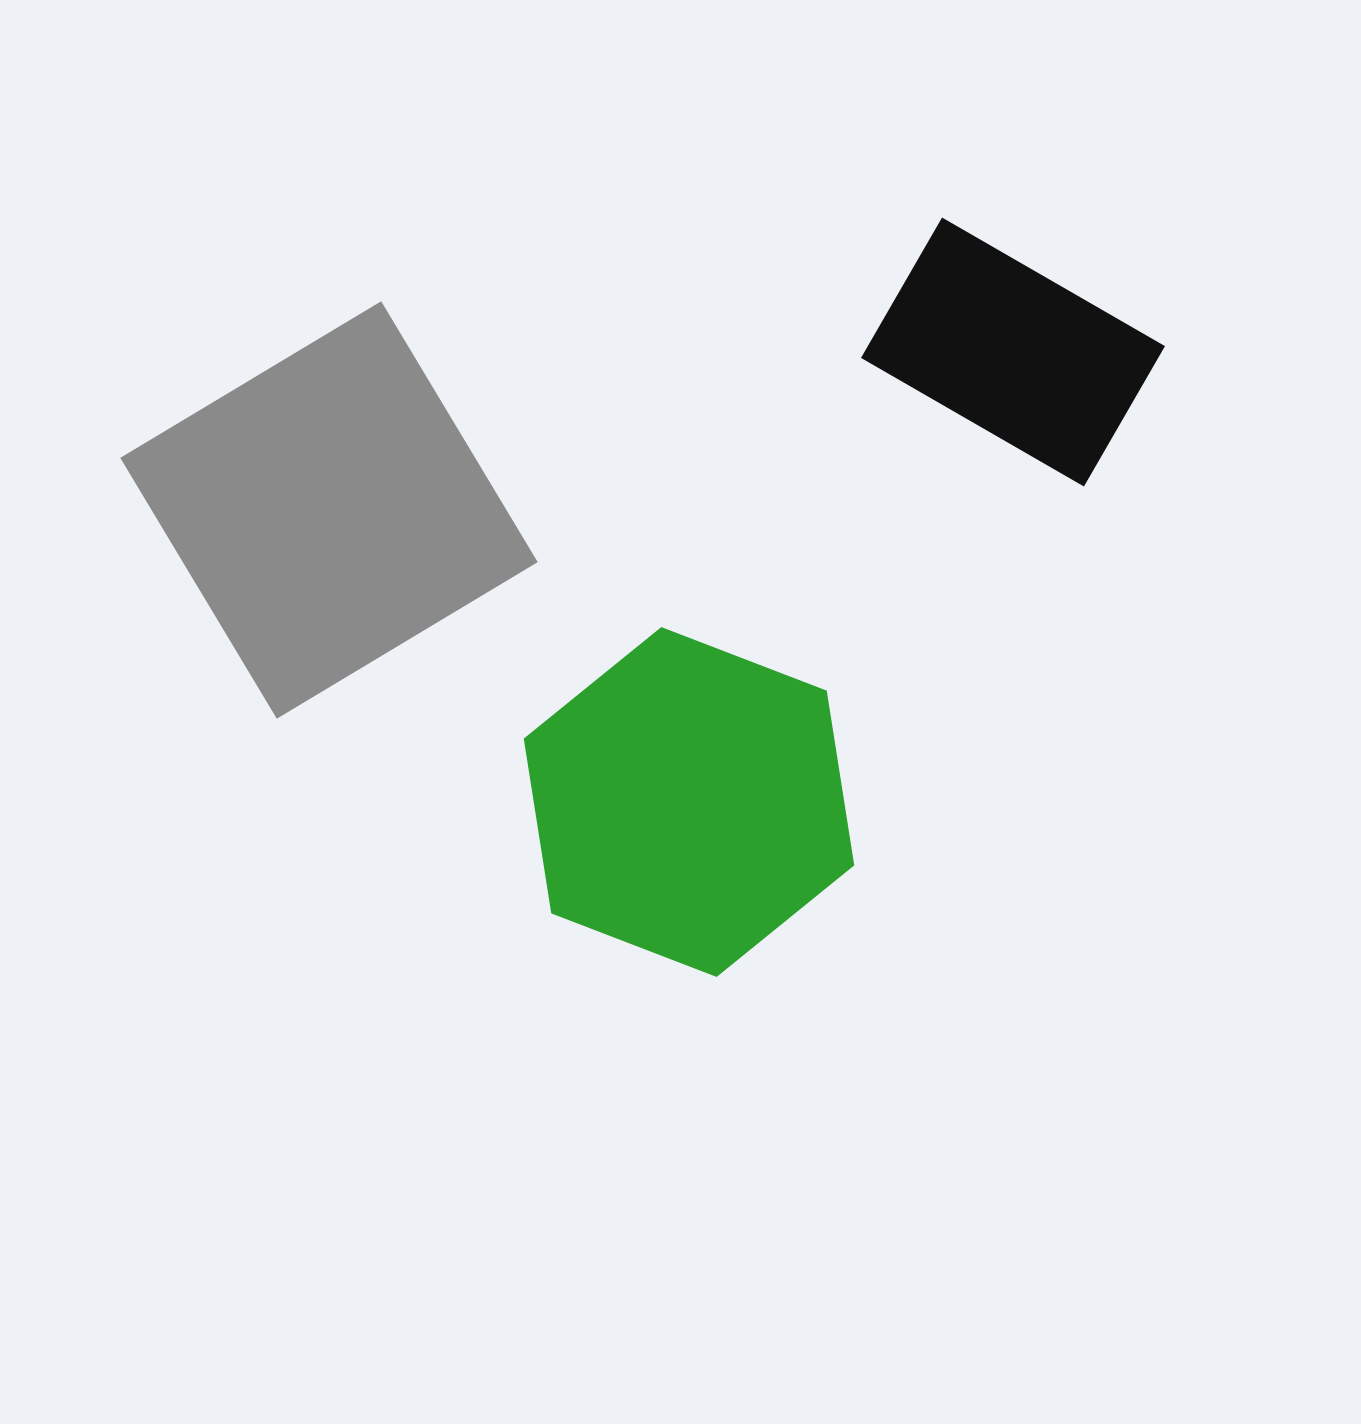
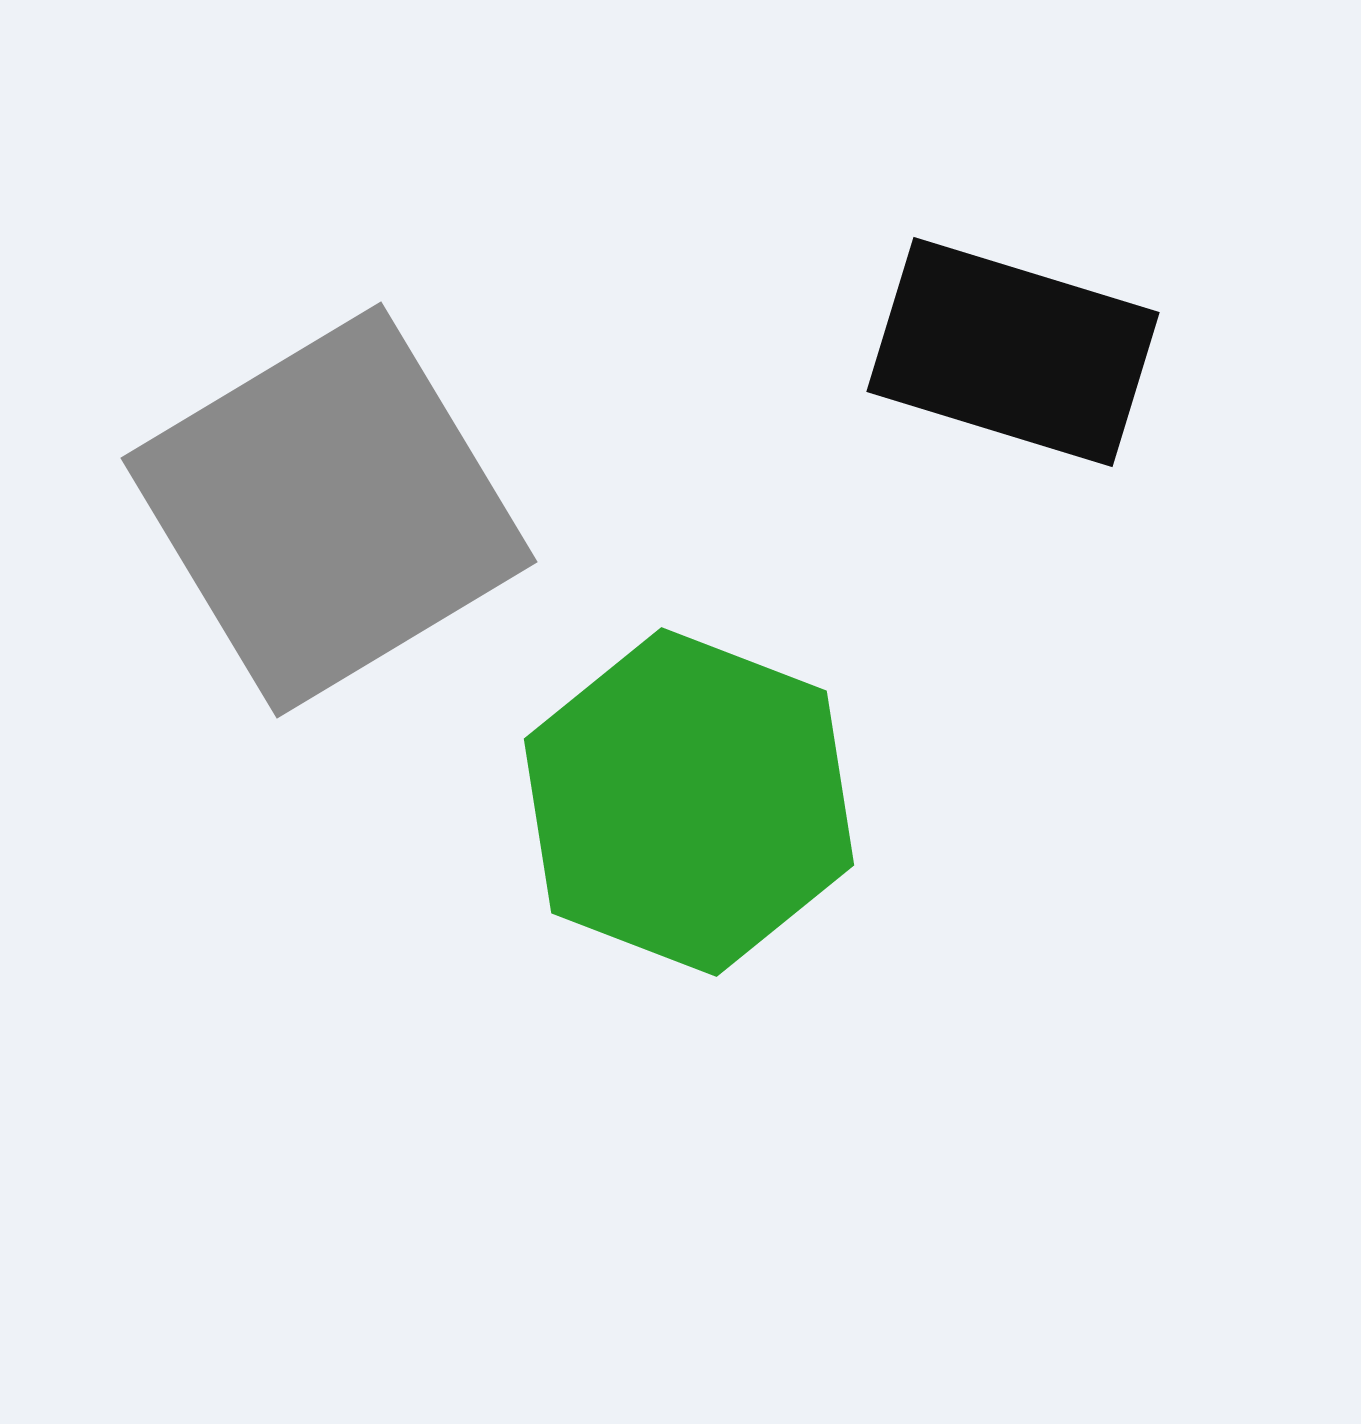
black rectangle: rotated 13 degrees counterclockwise
